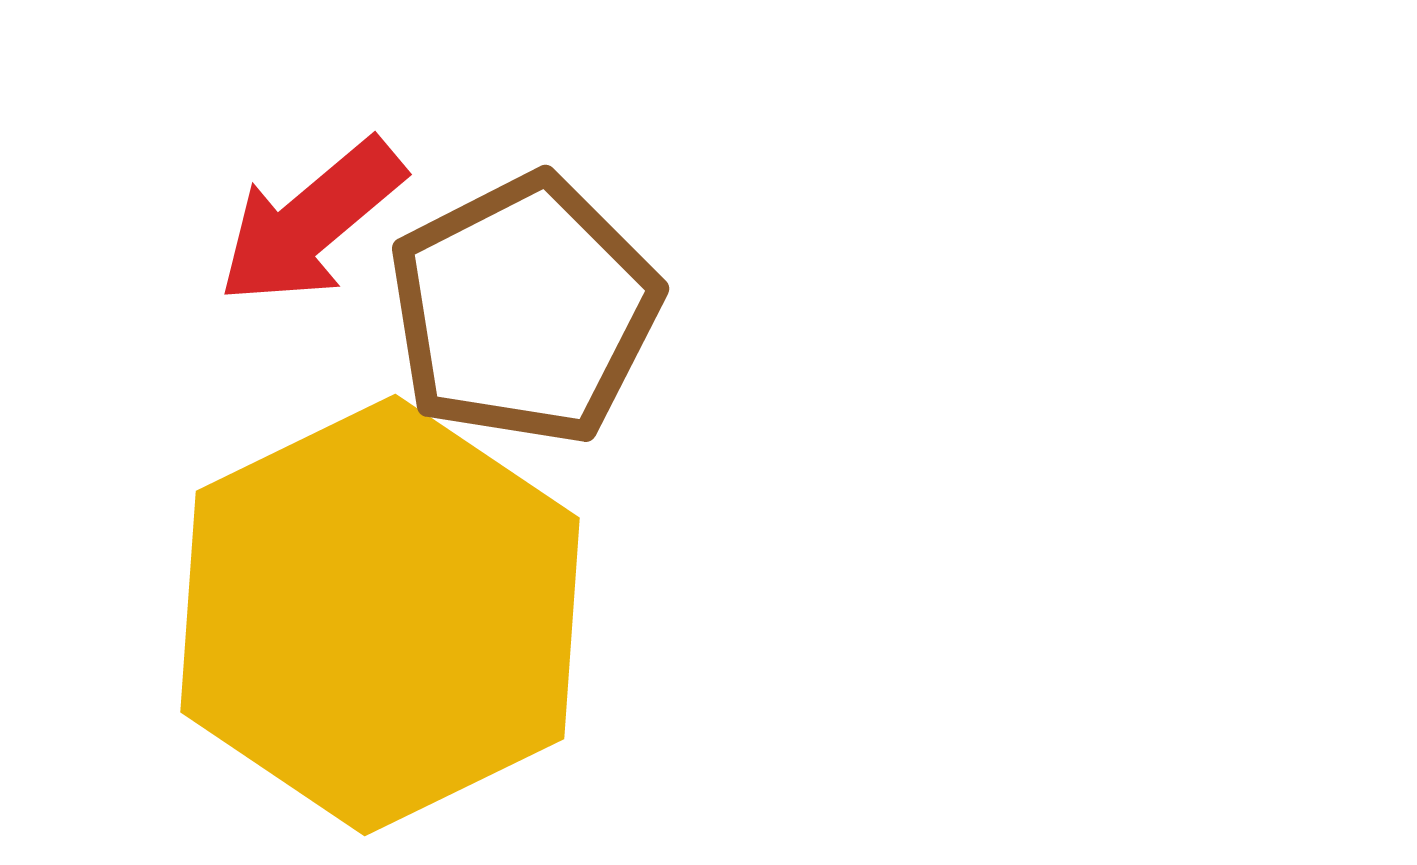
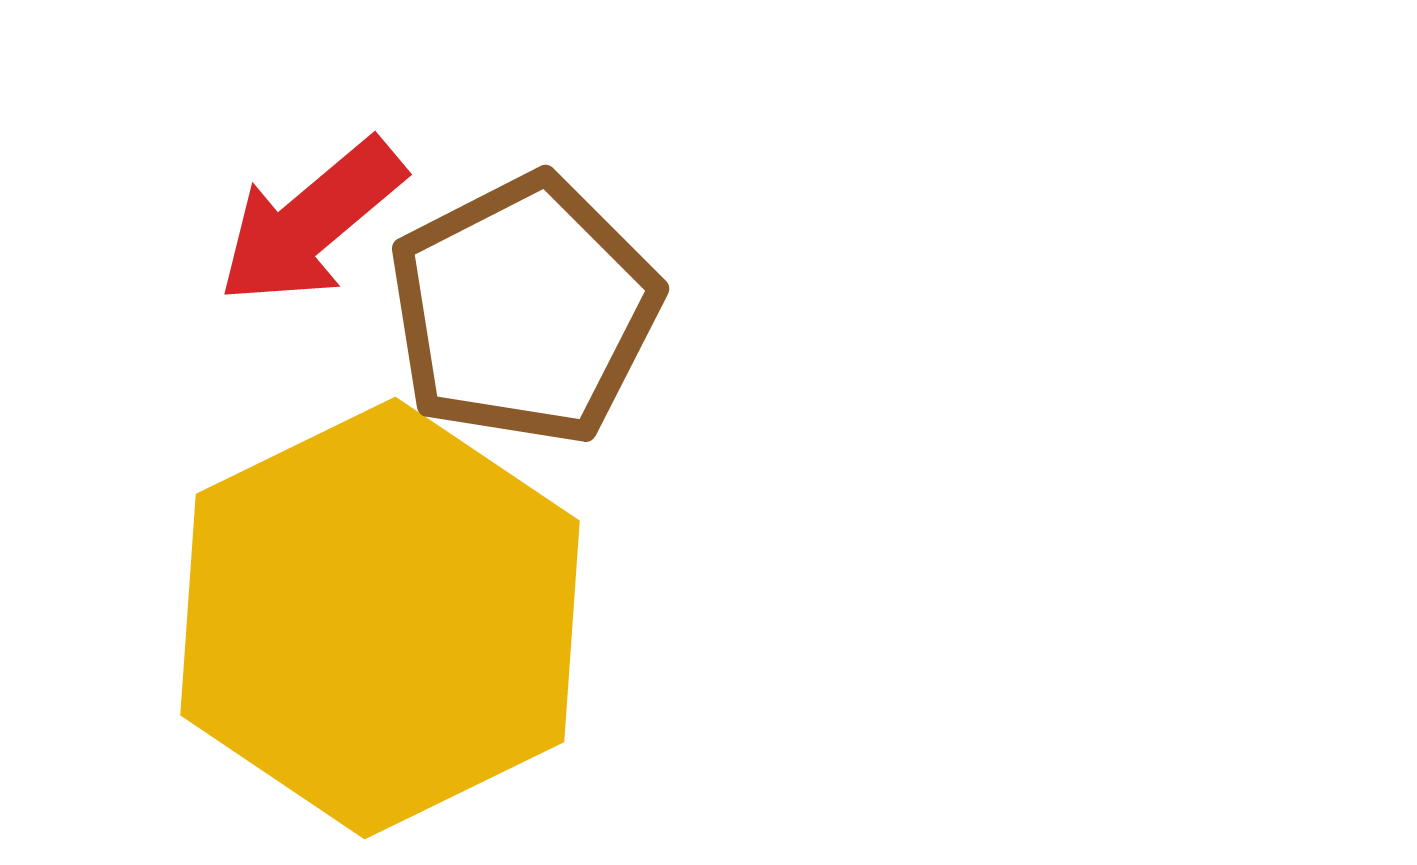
yellow hexagon: moved 3 px down
